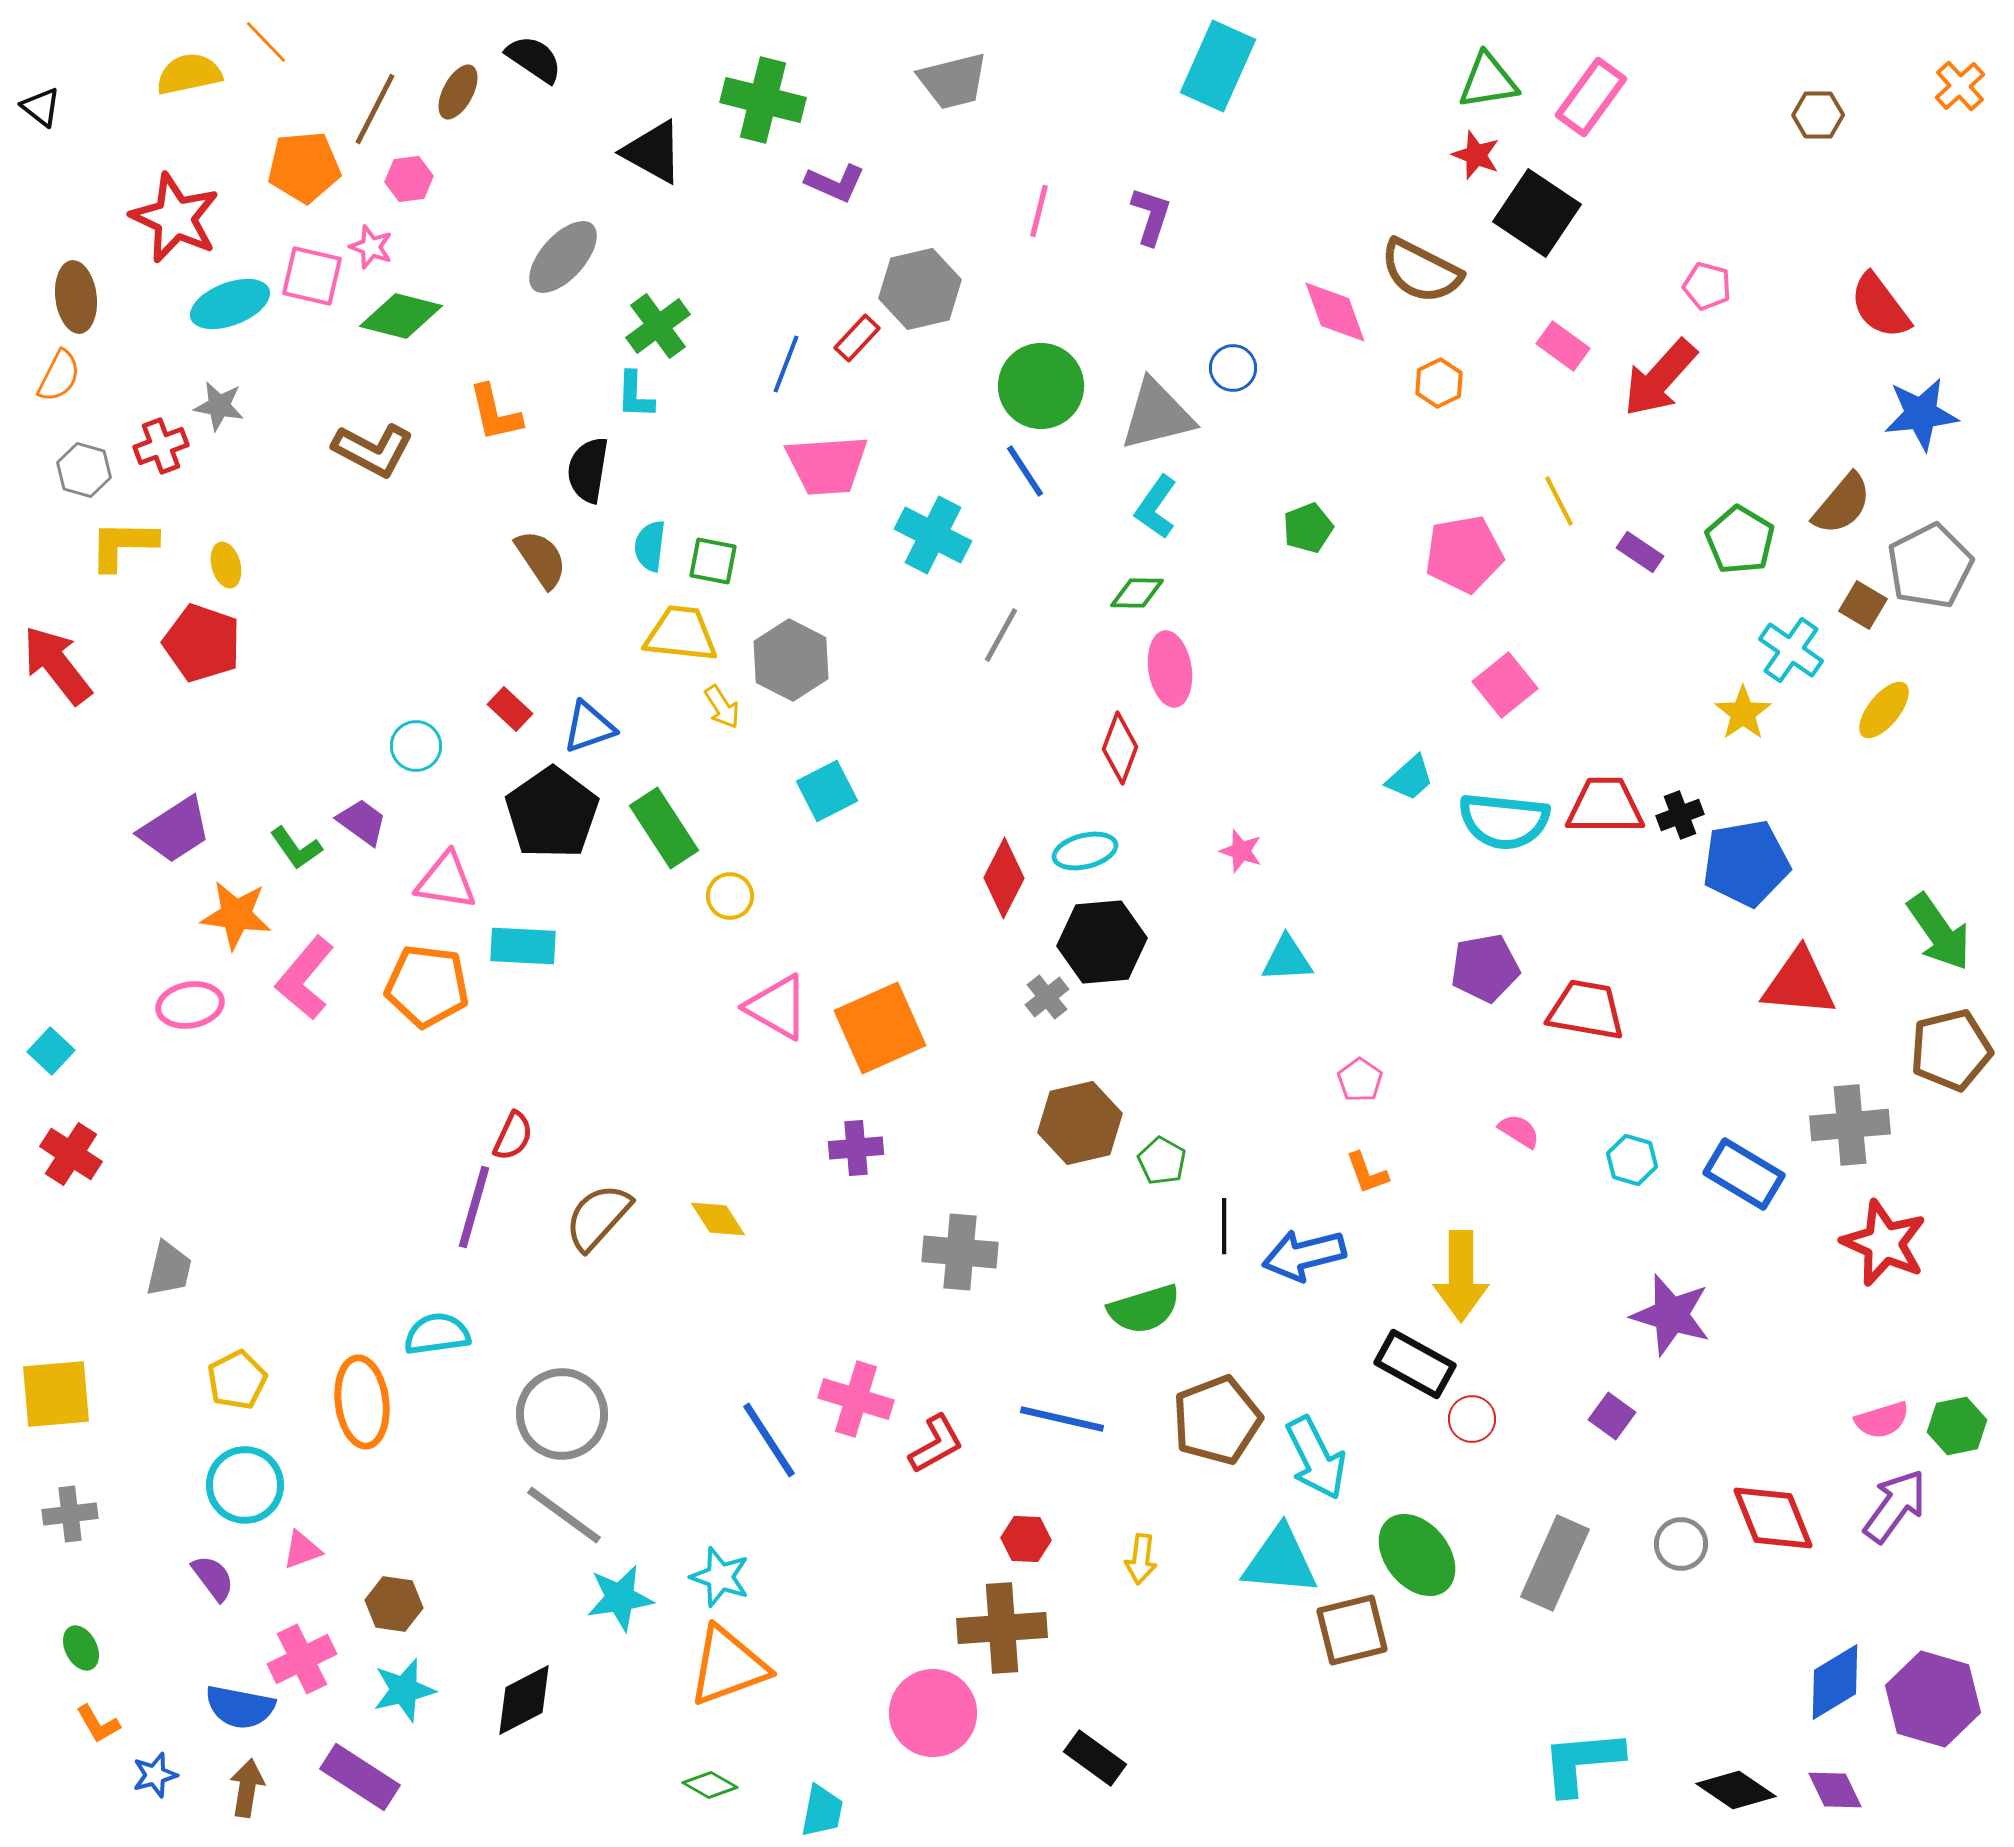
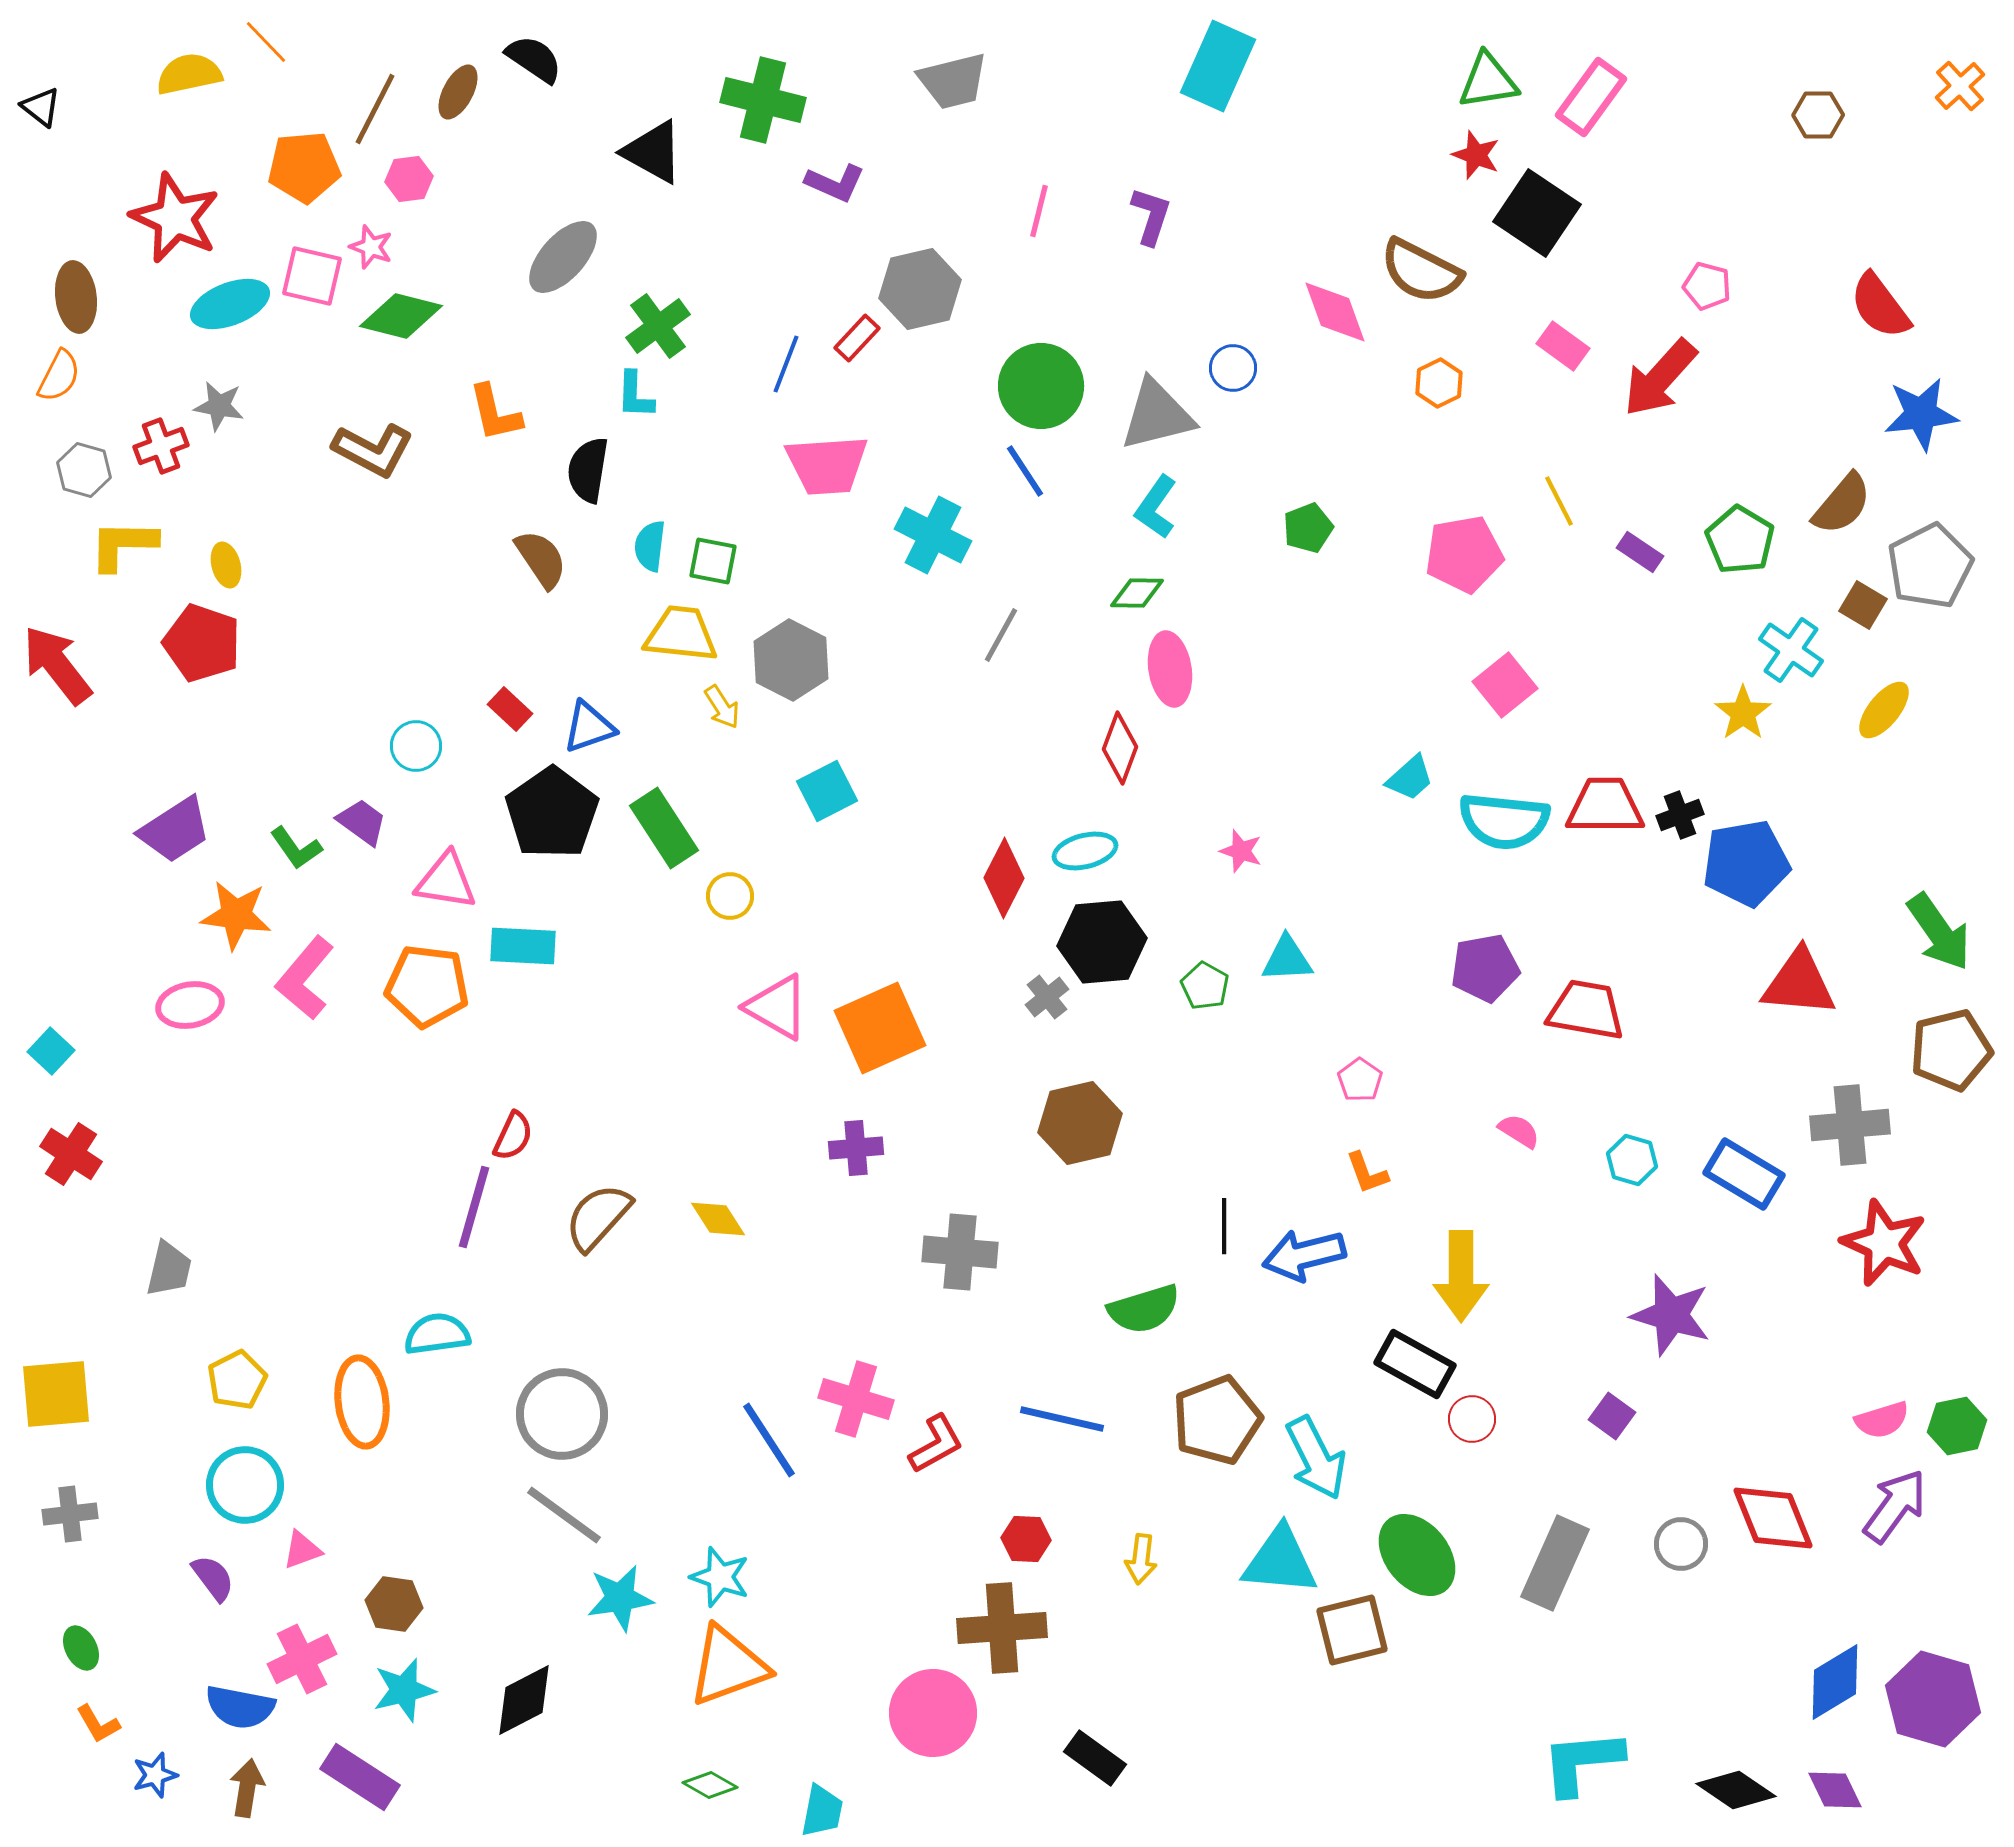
green pentagon at (1162, 1161): moved 43 px right, 175 px up
